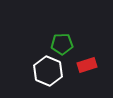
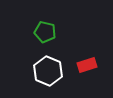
green pentagon: moved 17 px left, 12 px up; rotated 15 degrees clockwise
